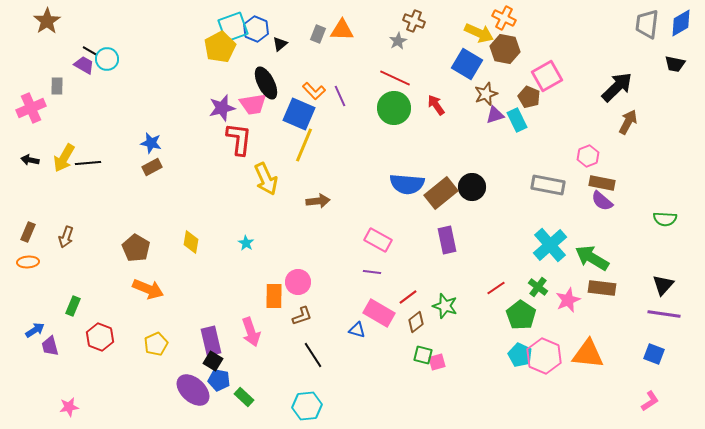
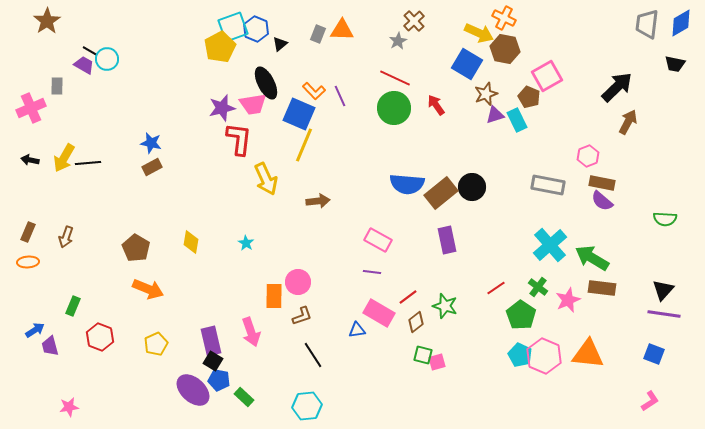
brown cross at (414, 21): rotated 25 degrees clockwise
black triangle at (663, 285): moved 5 px down
blue triangle at (357, 330): rotated 24 degrees counterclockwise
